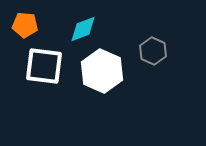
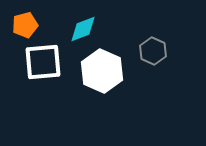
orange pentagon: rotated 20 degrees counterclockwise
white square: moved 1 px left, 4 px up; rotated 12 degrees counterclockwise
